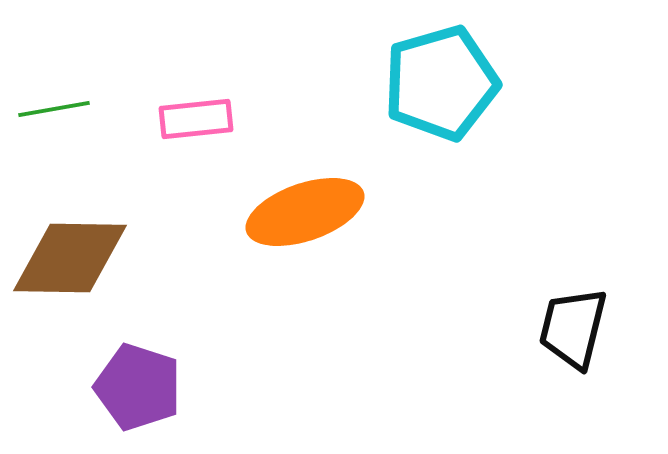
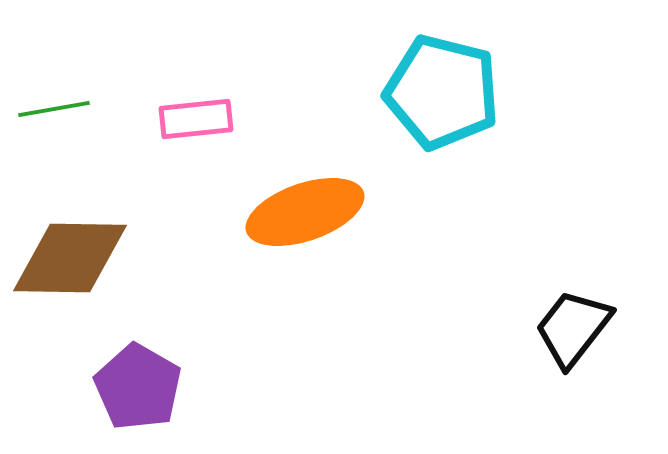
cyan pentagon: moved 1 px right, 9 px down; rotated 30 degrees clockwise
black trapezoid: rotated 24 degrees clockwise
purple pentagon: rotated 12 degrees clockwise
